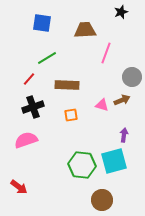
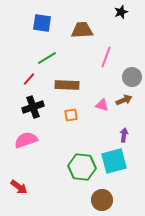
brown trapezoid: moved 3 px left
pink line: moved 4 px down
brown arrow: moved 2 px right
green hexagon: moved 2 px down
